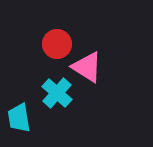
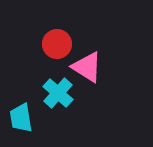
cyan cross: moved 1 px right
cyan trapezoid: moved 2 px right
